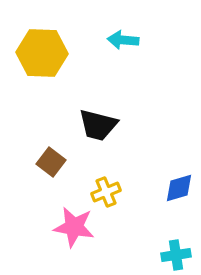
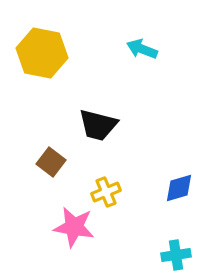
cyan arrow: moved 19 px right, 9 px down; rotated 16 degrees clockwise
yellow hexagon: rotated 9 degrees clockwise
